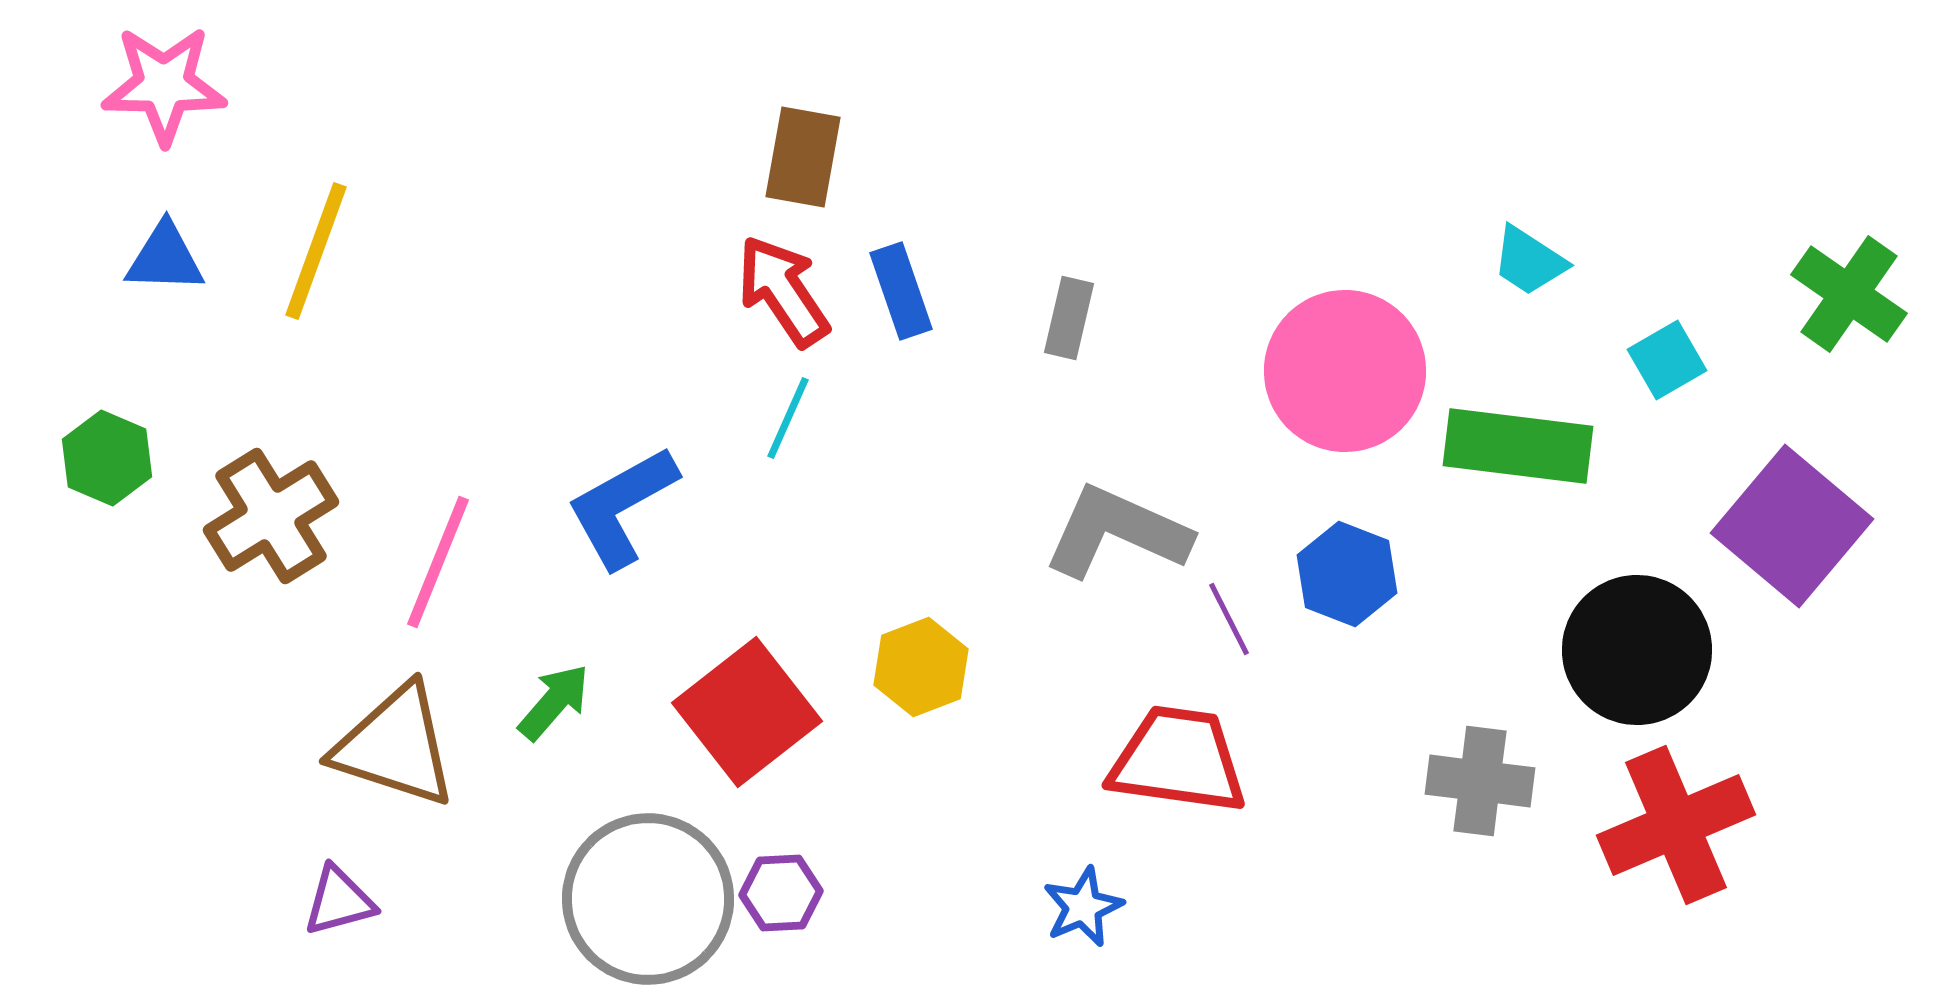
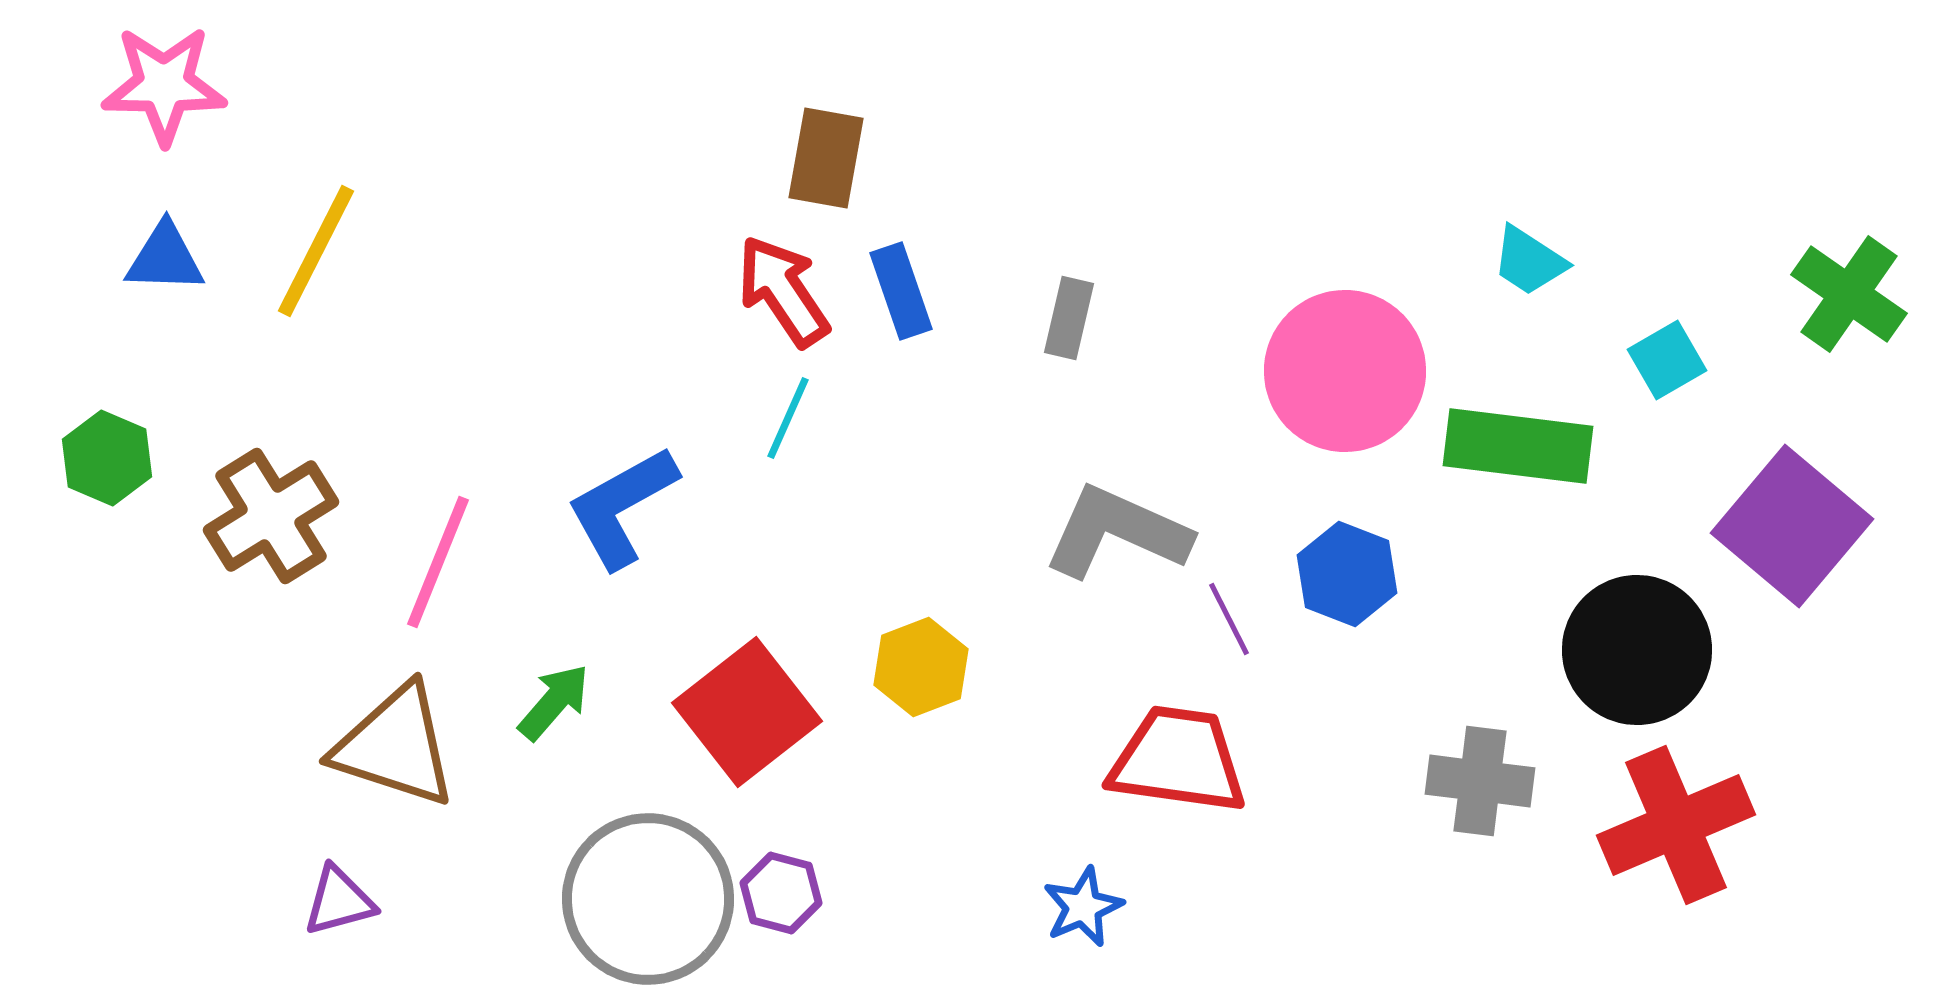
brown rectangle: moved 23 px right, 1 px down
yellow line: rotated 7 degrees clockwise
purple hexagon: rotated 18 degrees clockwise
